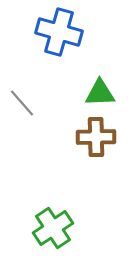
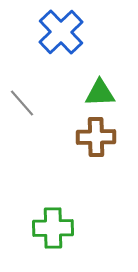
blue cross: moved 2 px right; rotated 30 degrees clockwise
green cross: rotated 33 degrees clockwise
